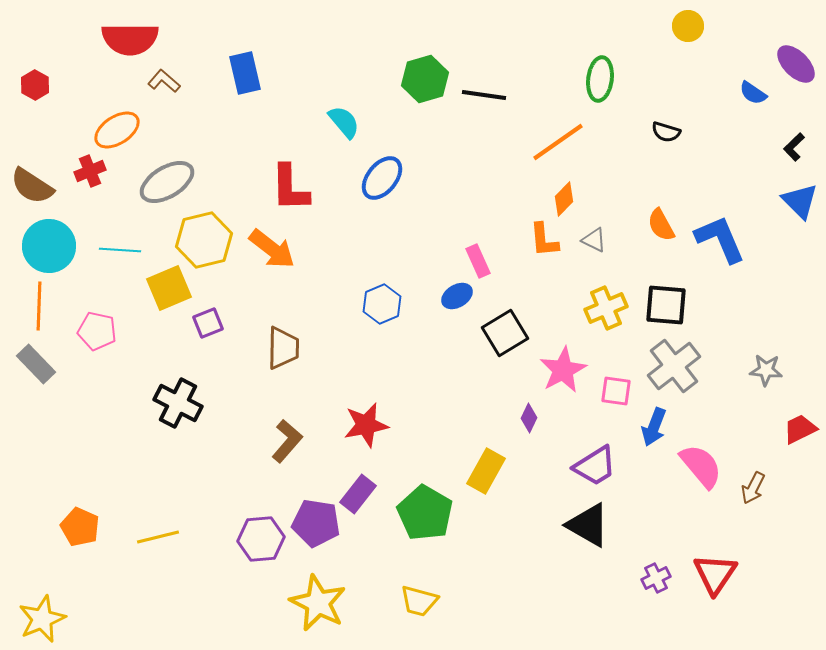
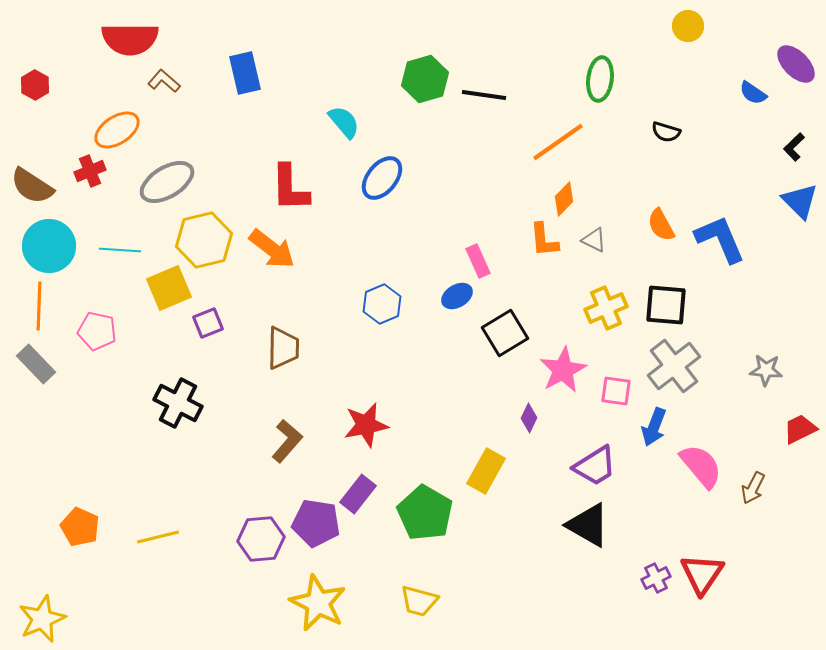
red triangle at (715, 574): moved 13 px left
